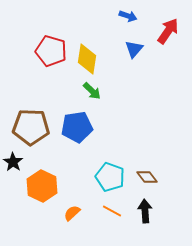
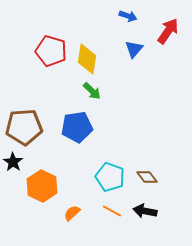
brown pentagon: moved 7 px left; rotated 6 degrees counterclockwise
black arrow: rotated 75 degrees counterclockwise
